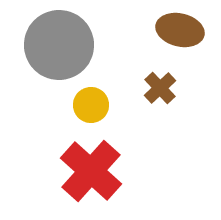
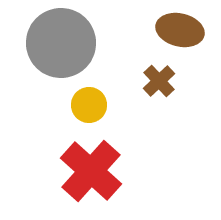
gray circle: moved 2 px right, 2 px up
brown cross: moved 1 px left, 7 px up
yellow circle: moved 2 px left
